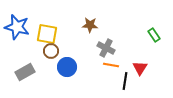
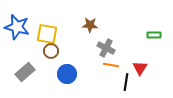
green rectangle: rotated 56 degrees counterclockwise
blue circle: moved 7 px down
gray rectangle: rotated 12 degrees counterclockwise
black line: moved 1 px right, 1 px down
